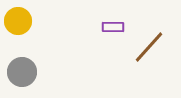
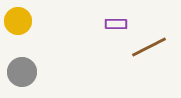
purple rectangle: moved 3 px right, 3 px up
brown line: rotated 21 degrees clockwise
